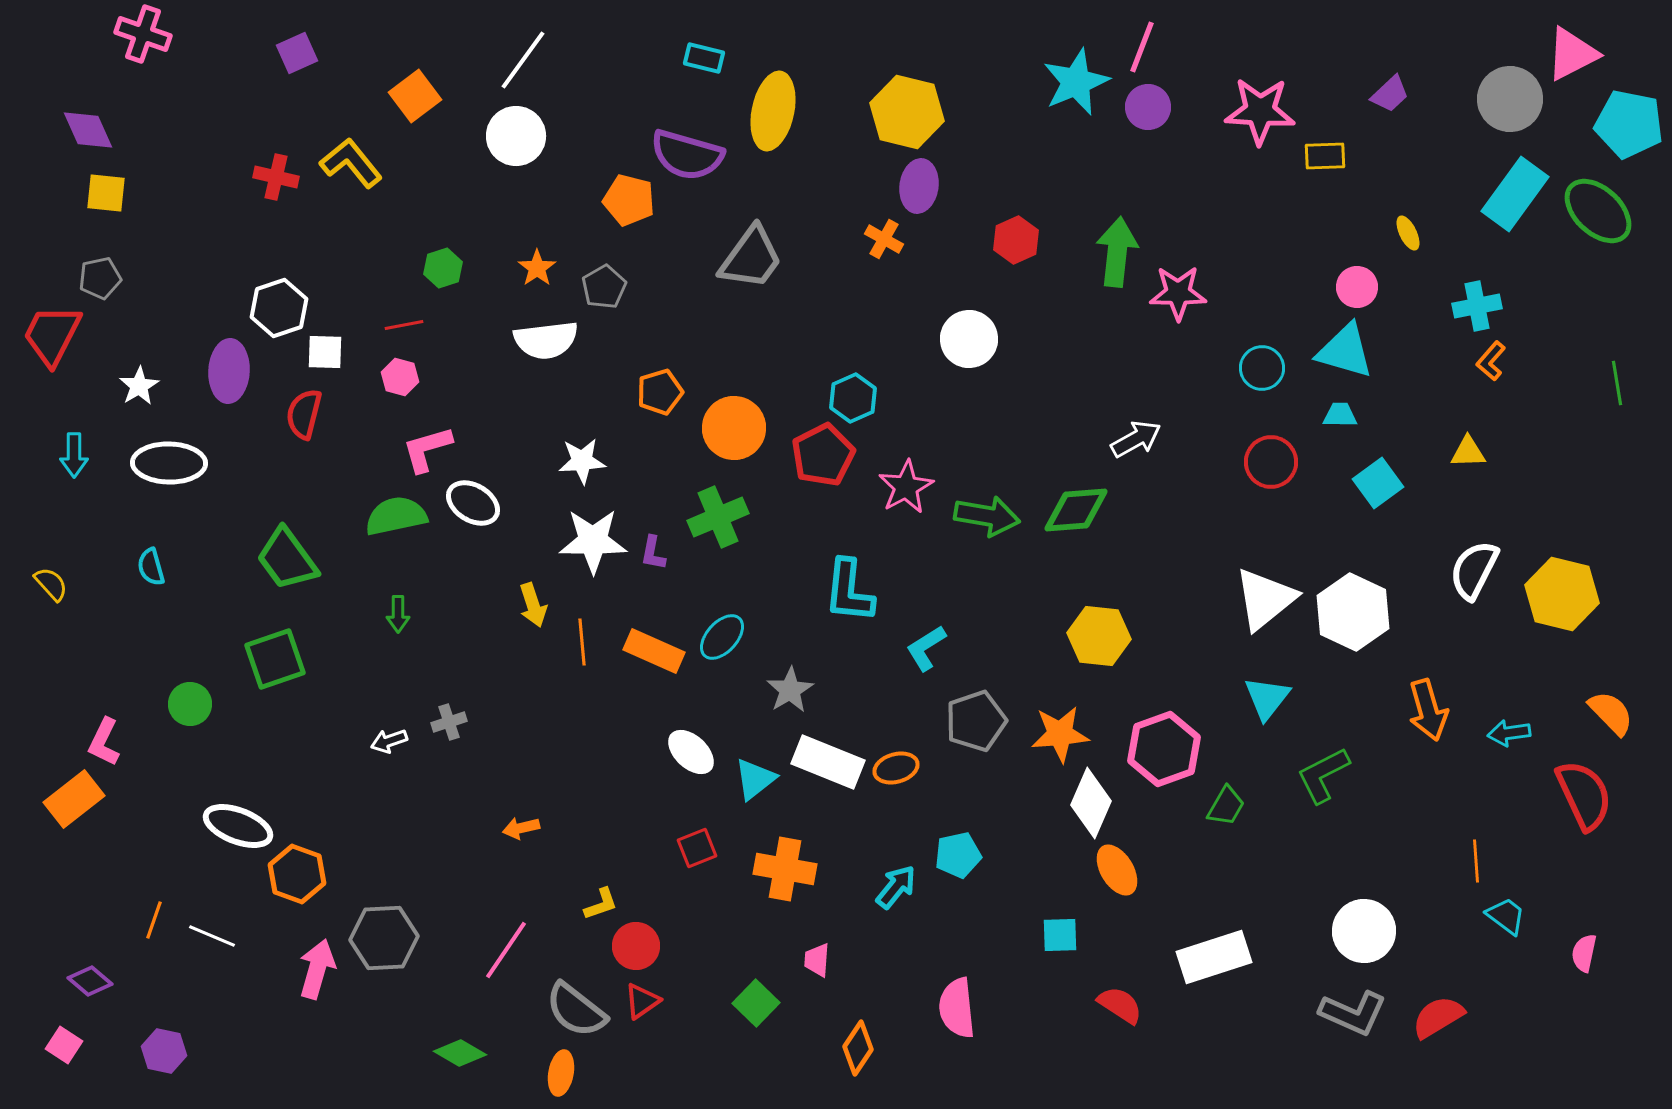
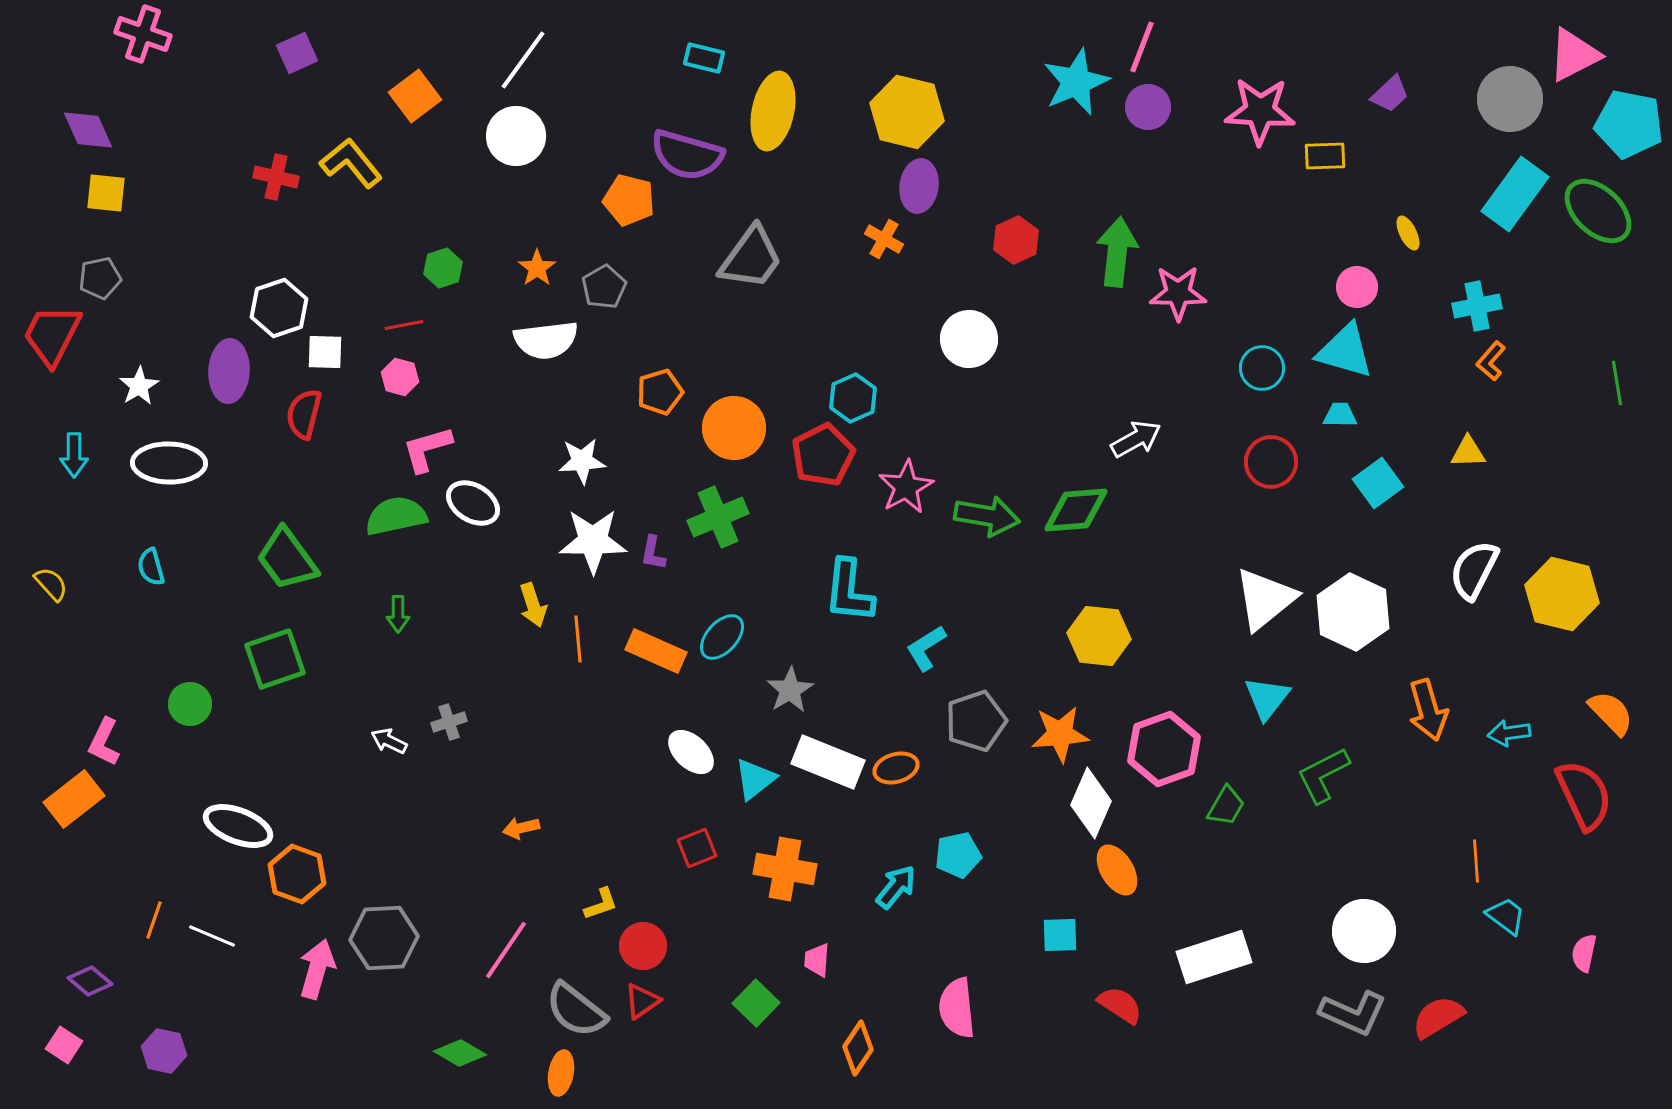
pink triangle at (1572, 54): moved 2 px right, 1 px down
orange line at (582, 642): moved 4 px left, 3 px up
orange rectangle at (654, 651): moved 2 px right
white arrow at (389, 741): rotated 45 degrees clockwise
red circle at (636, 946): moved 7 px right
